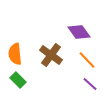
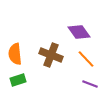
brown cross: rotated 15 degrees counterclockwise
orange line: moved 1 px left, 1 px up
green rectangle: rotated 63 degrees counterclockwise
purple line: rotated 21 degrees counterclockwise
